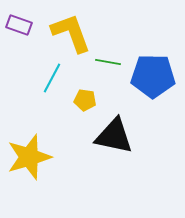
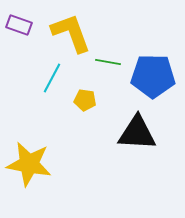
black triangle: moved 23 px right, 3 px up; rotated 9 degrees counterclockwise
yellow star: moved 7 px down; rotated 27 degrees clockwise
